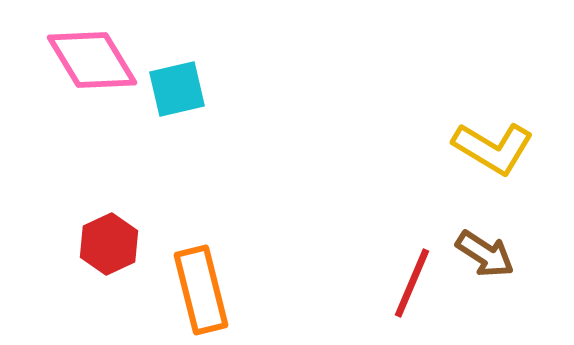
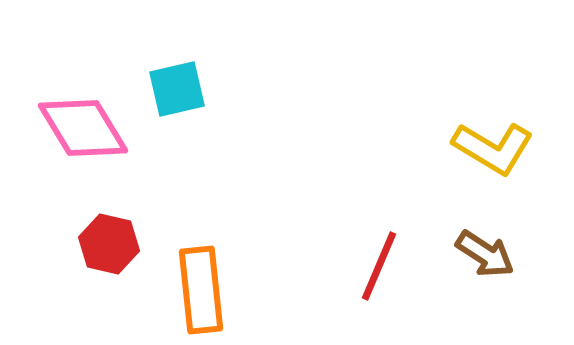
pink diamond: moved 9 px left, 68 px down
red hexagon: rotated 22 degrees counterclockwise
red line: moved 33 px left, 17 px up
orange rectangle: rotated 8 degrees clockwise
